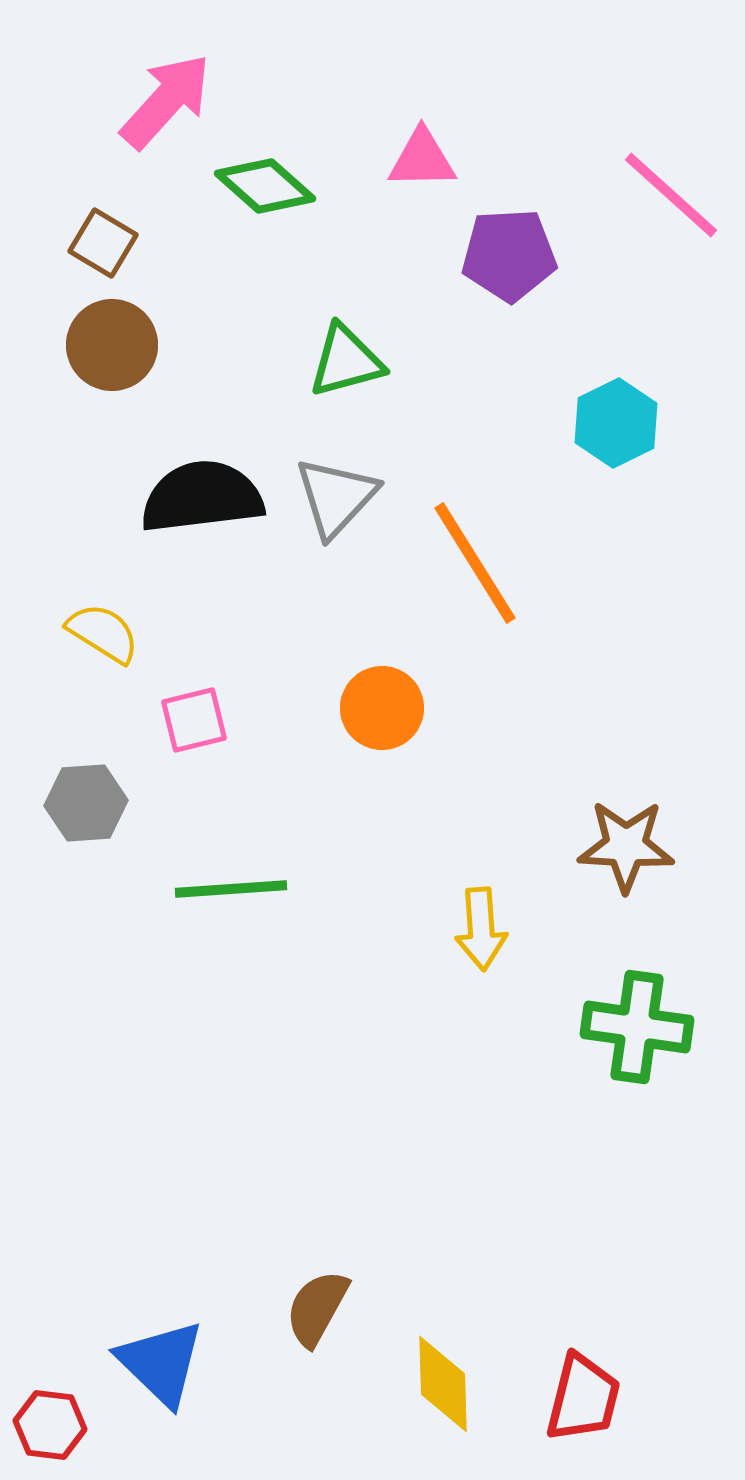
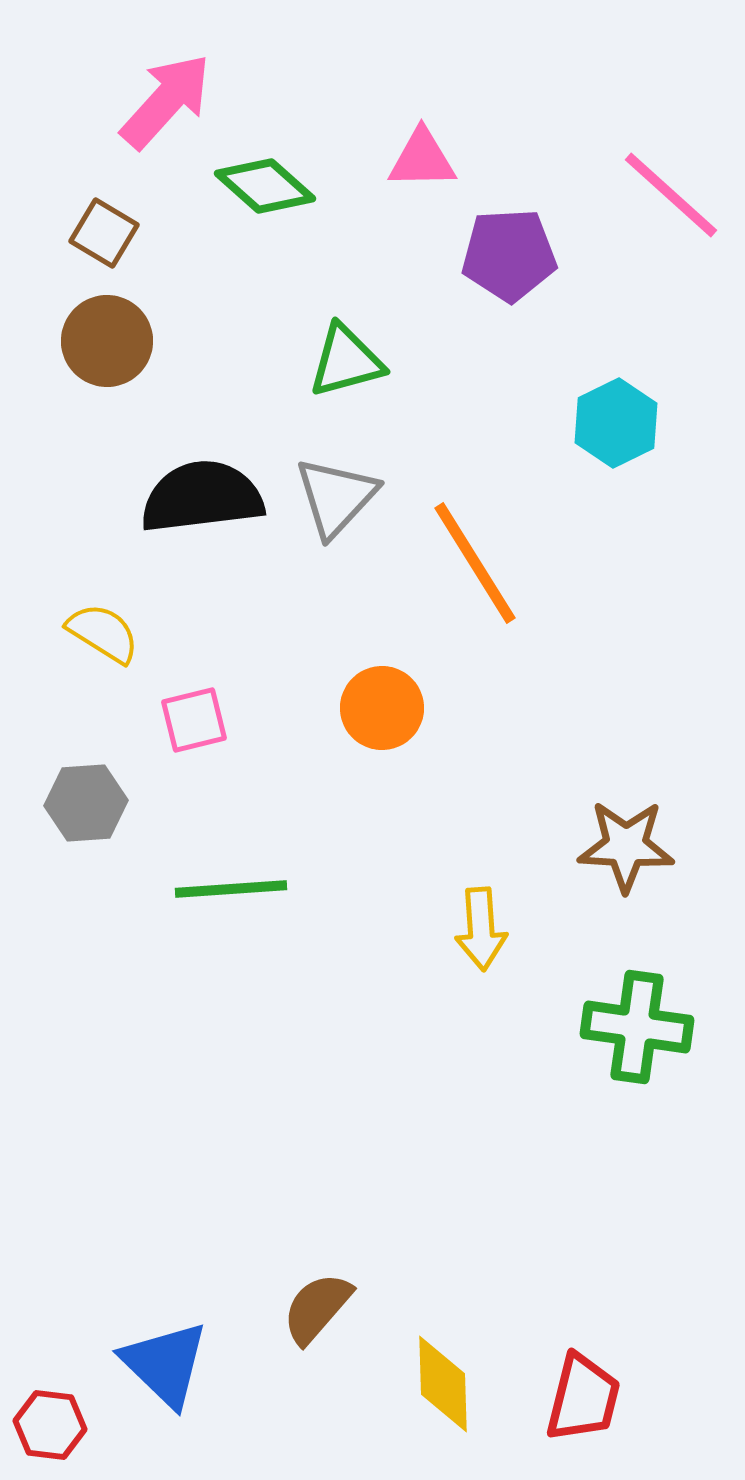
brown square: moved 1 px right, 10 px up
brown circle: moved 5 px left, 4 px up
brown semicircle: rotated 12 degrees clockwise
blue triangle: moved 4 px right, 1 px down
